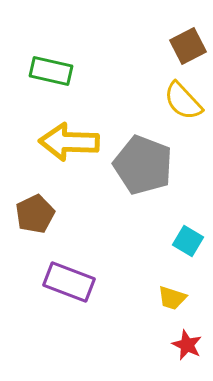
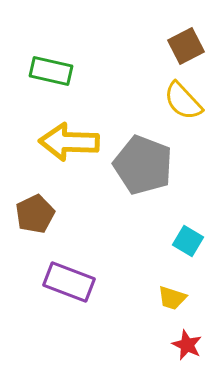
brown square: moved 2 px left
